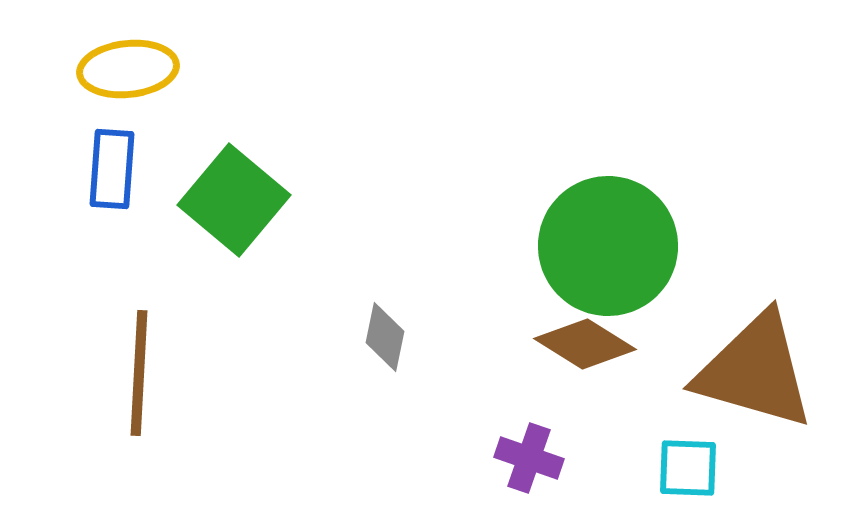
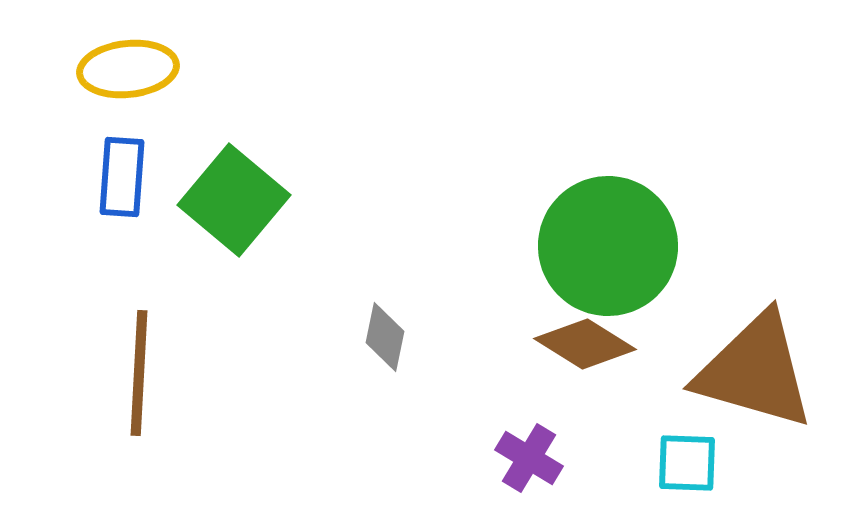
blue rectangle: moved 10 px right, 8 px down
purple cross: rotated 12 degrees clockwise
cyan square: moved 1 px left, 5 px up
